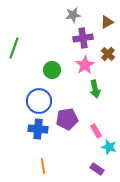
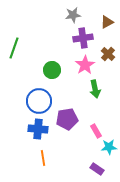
cyan star: rotated 21 degrees counterclockwise
orange line: moved 8 px up
